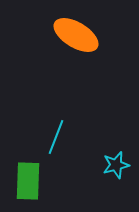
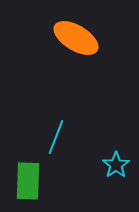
orange ellipse: moved 3 px down
cyan star: rotated 20 degrees counterclockwise
